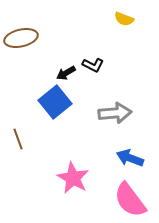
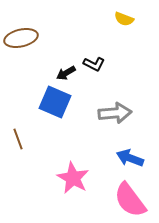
black L-shape: moved 1 px right, 1 px up
blue square: rotated 28 degrees counterclockwise
